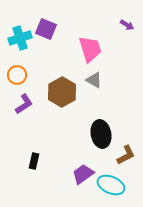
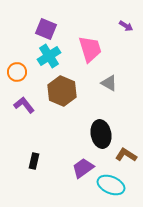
purple arrow: moved 1 px left, 1 px down
cyan cross: moved 29 px right, 18 px down; rotated 15 degrees counterclockwise
orange circle: moved 3 px up
gray triangle: moved 15 px right, 3 px down
brown hexagon: moved 1 px up; rotated 8 degrees counterclockwise
purple L-shape: moved 1 px down; rotated 95 degrees counterclockwise
brown L-shape: rotated 120 degrees counterclockwise
purple trapezoid: moved 6 px up
